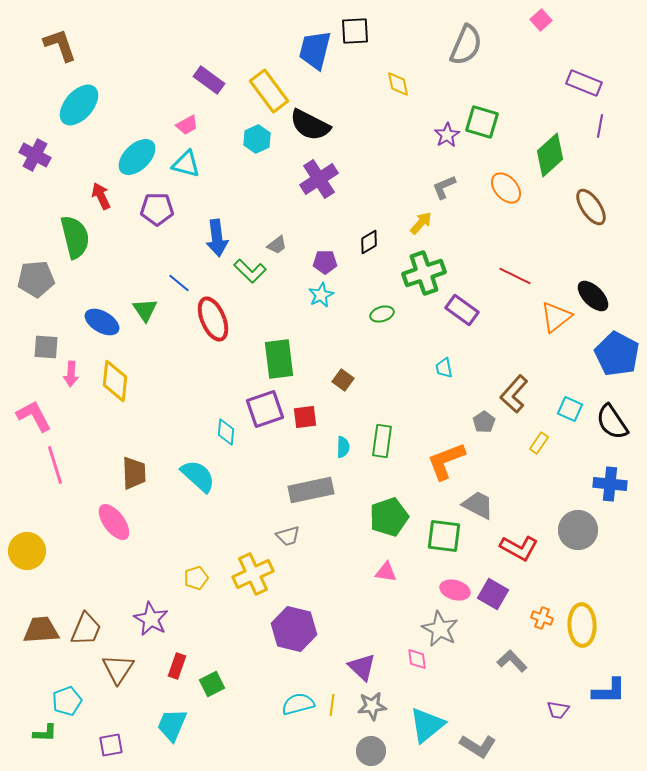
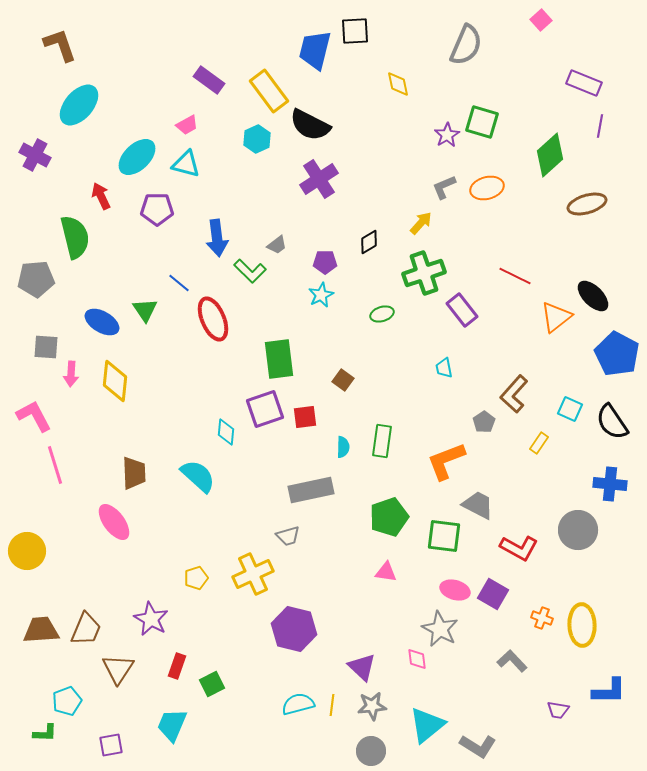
orange ellipse at (506, 188): moved 19 px left; rotated 64 degrees counterclockwise
brown ellipse at (591, 207): moved 4 px left, 3 px up; rotated 72 degrees counterclockwise
purple rectangle at (462, 310): rotated 16 degrees clockwise
